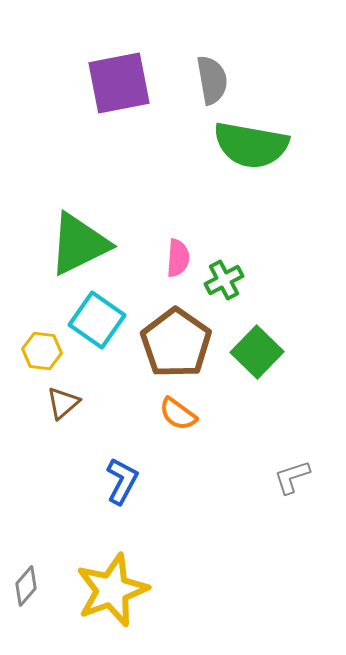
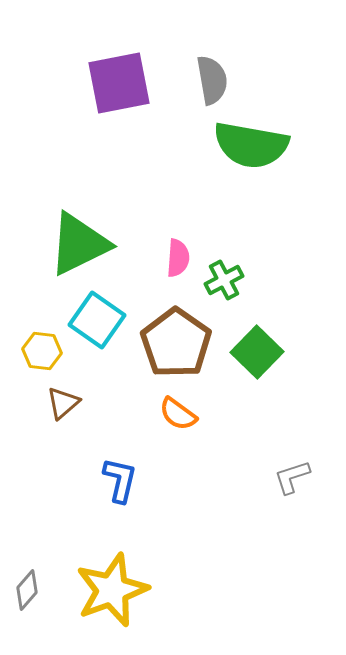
blue L-shape: moved 2 px left, 1 px up; rotated 15 degrees counterclockwise
gray diamond: moved 1 px right, 4 px down
